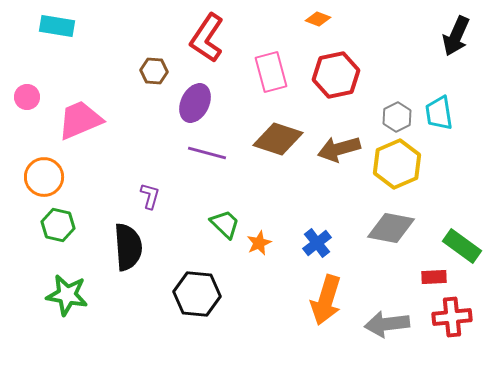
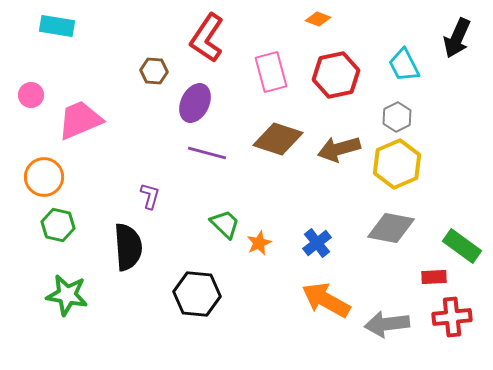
black arrow: moved 1 px right, 2 px down
pink circle: moved 4 px right, 2 px up
cyan trapezoid: moved 35 px left, 48 px up; rotated 18 degrees counterclockwise
orange arrow: rotated 102 degrees clockwise
